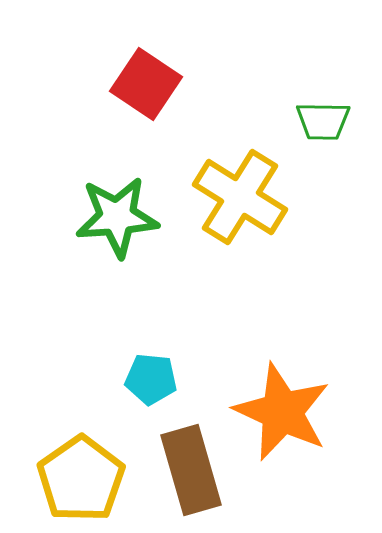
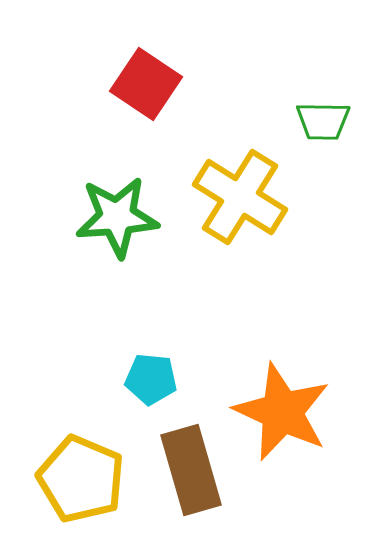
yellow pentagon: rotated 14 degrees counterclockwise
